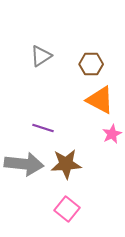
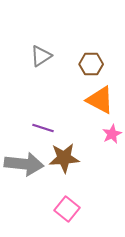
brown star: moved 2 px left, 6 px up
